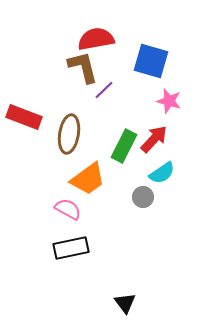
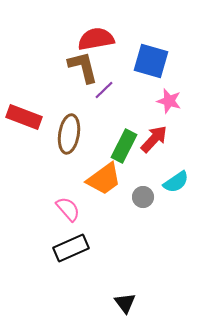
cyan semicircle: moved 14 px right, 9 px down
orange trapezoid: moved 16 px right
pink semicircle: rotated 20 degrees clockwise
black rectangle: rotated 12 degrees counterclockwise
